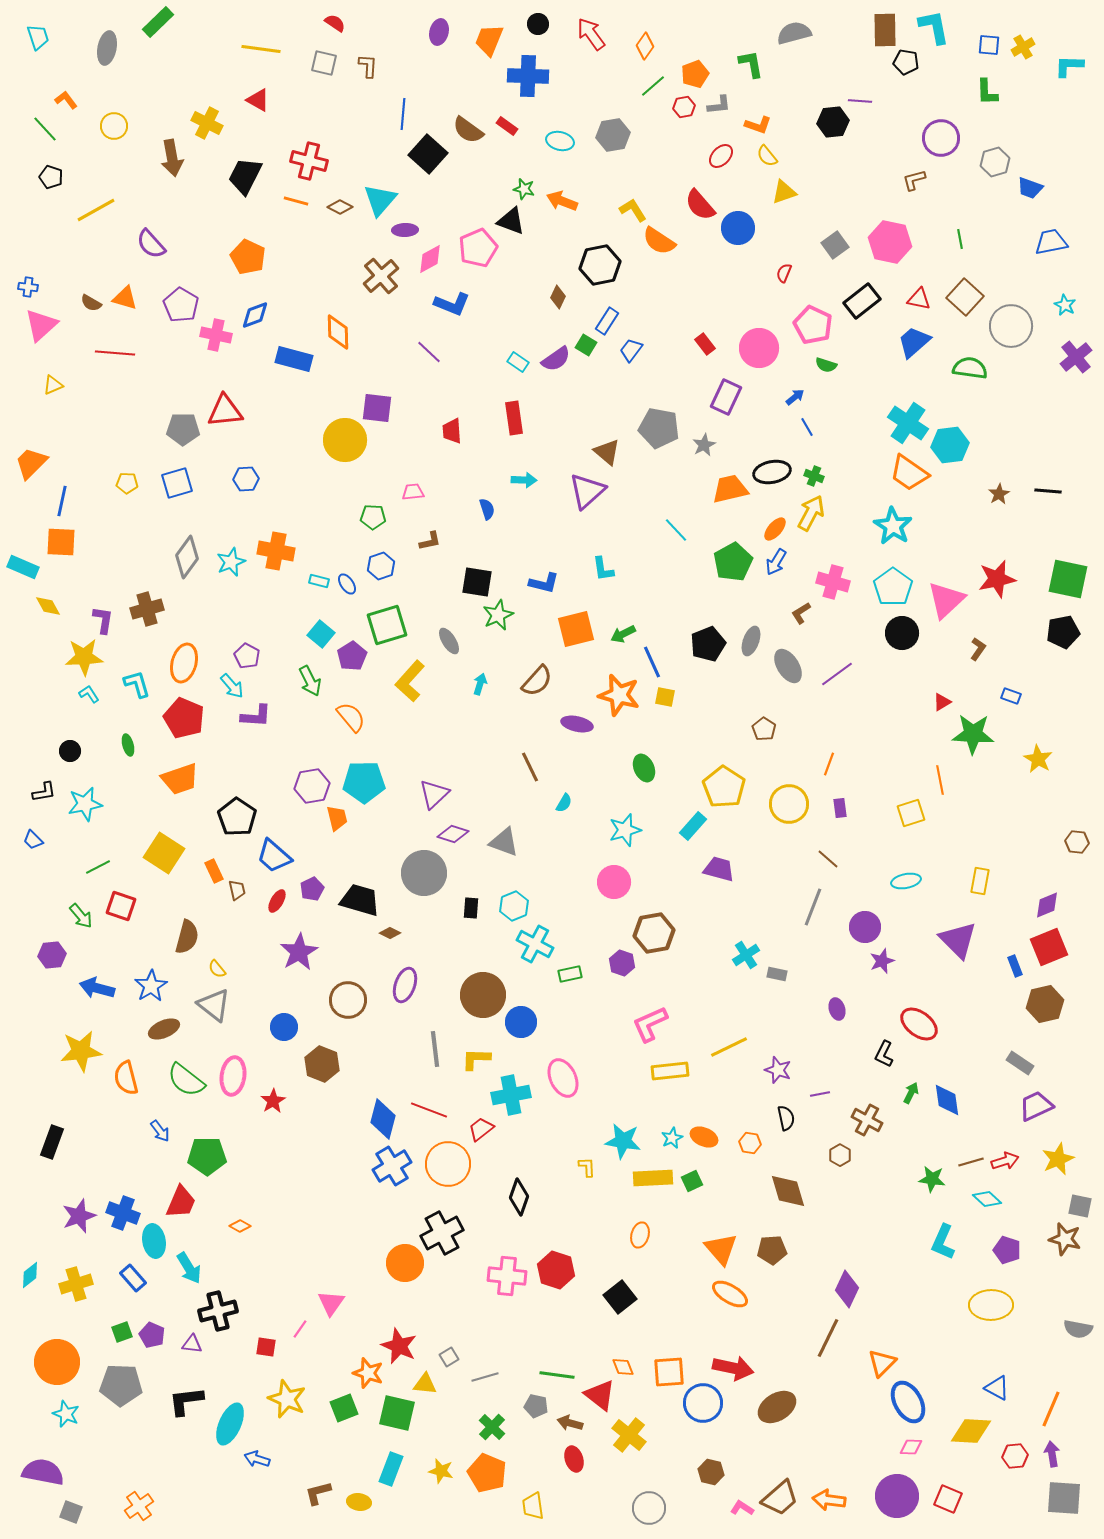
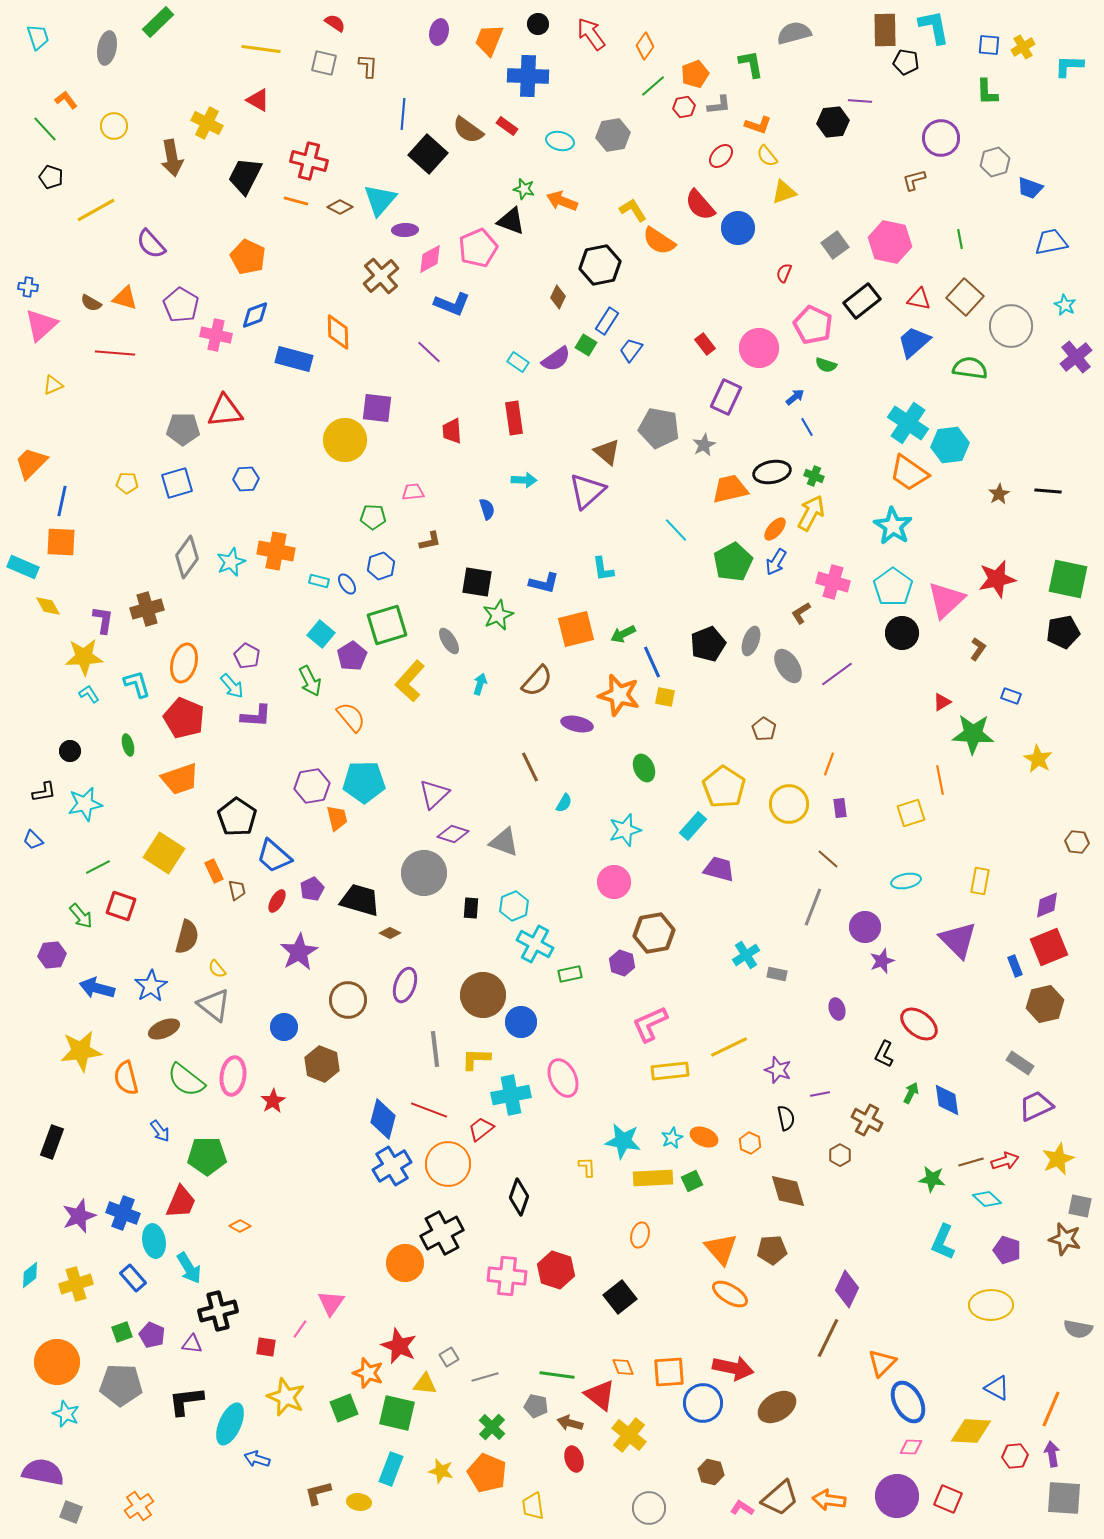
orange hexagon at (750, 1143): rotated 15 degrees clockwise
yellow star at (287, 1399): moved 1 px left, 2 px up
